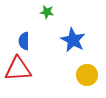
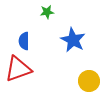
green star: rotated 16 degrees counterclockwise
red triangle: rotated 16 degrees counterclockwise
yellow circle: moved 2 px right, 6 px down
